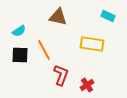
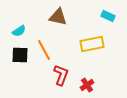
yellow rectangle: rotated 20 degrees counterclockwise
